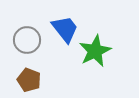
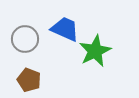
blue trapezoid: rotated 28 degrees counterclockwise
gray circle: moved 2 px left, 1 px up
